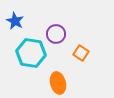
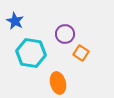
purple circle: moved 9 px right
